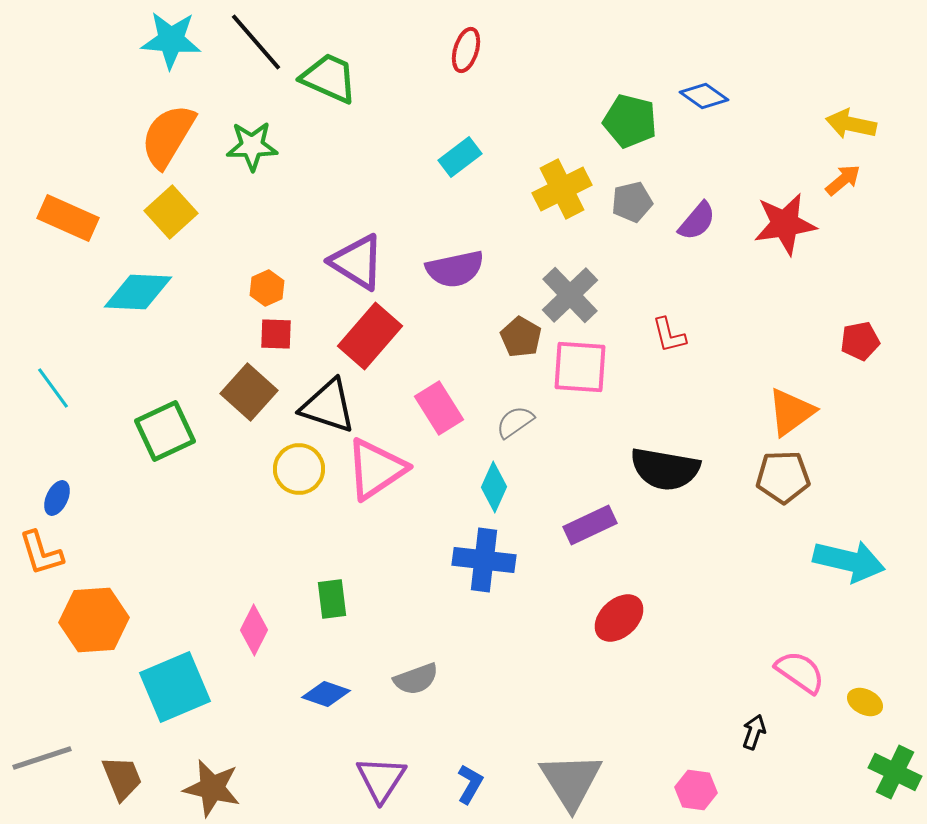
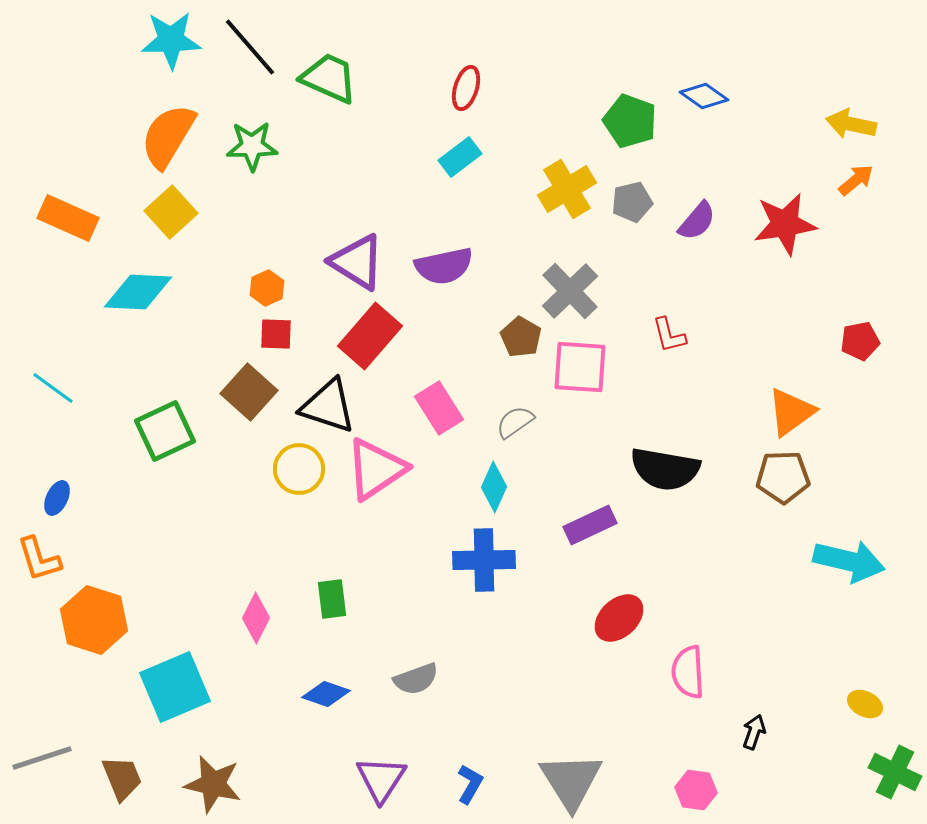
cyan star at (171, 40): rotated 6 degrees counterclockwise
black line at (256, 42): moved 6 px left, 5 px down
red ellipse at (466, 50): moved 38 px down
green pentagon at (630, 121): rotated 6 degrees clockwise
orange arrow at (843, 180): moved 13 px right
yellow cross at (562, 189): moved 5 px right; rotated 4 degrees counterclockwise
purple semicircle at (455, 269): moved 11 px left, 3 px up
gray cross at (570, 295): moved 4 px up
cyan line at (53, 388): rotated 18 degrees counterclockwise
orange L-shape at (41, 553): moved 2 px left, 6 px down
blue cross at (484, 560): rotated 8 degrees counterclockwise
orange hexagon at (94, 620): rotated 22 degrees clockwise
pink diamond at (254, 630): moved 2 px right, 12 px up
pink semicircle at (800, 672): moved 112 px left; rotated 128 degrees counterclockwise
yellow ellipse at (865, 702): moved 2 px down
brown star at (212, 788): moved 1 px right, 4 px up
